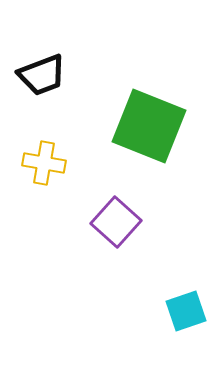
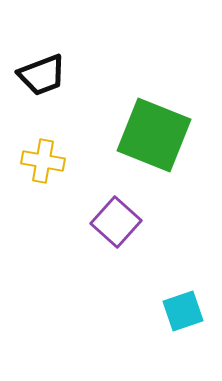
green square: moved 5 px right, 9 px down
yellow cross: moved 1 px left, 2 px up
cyan square: moved 3 px left
